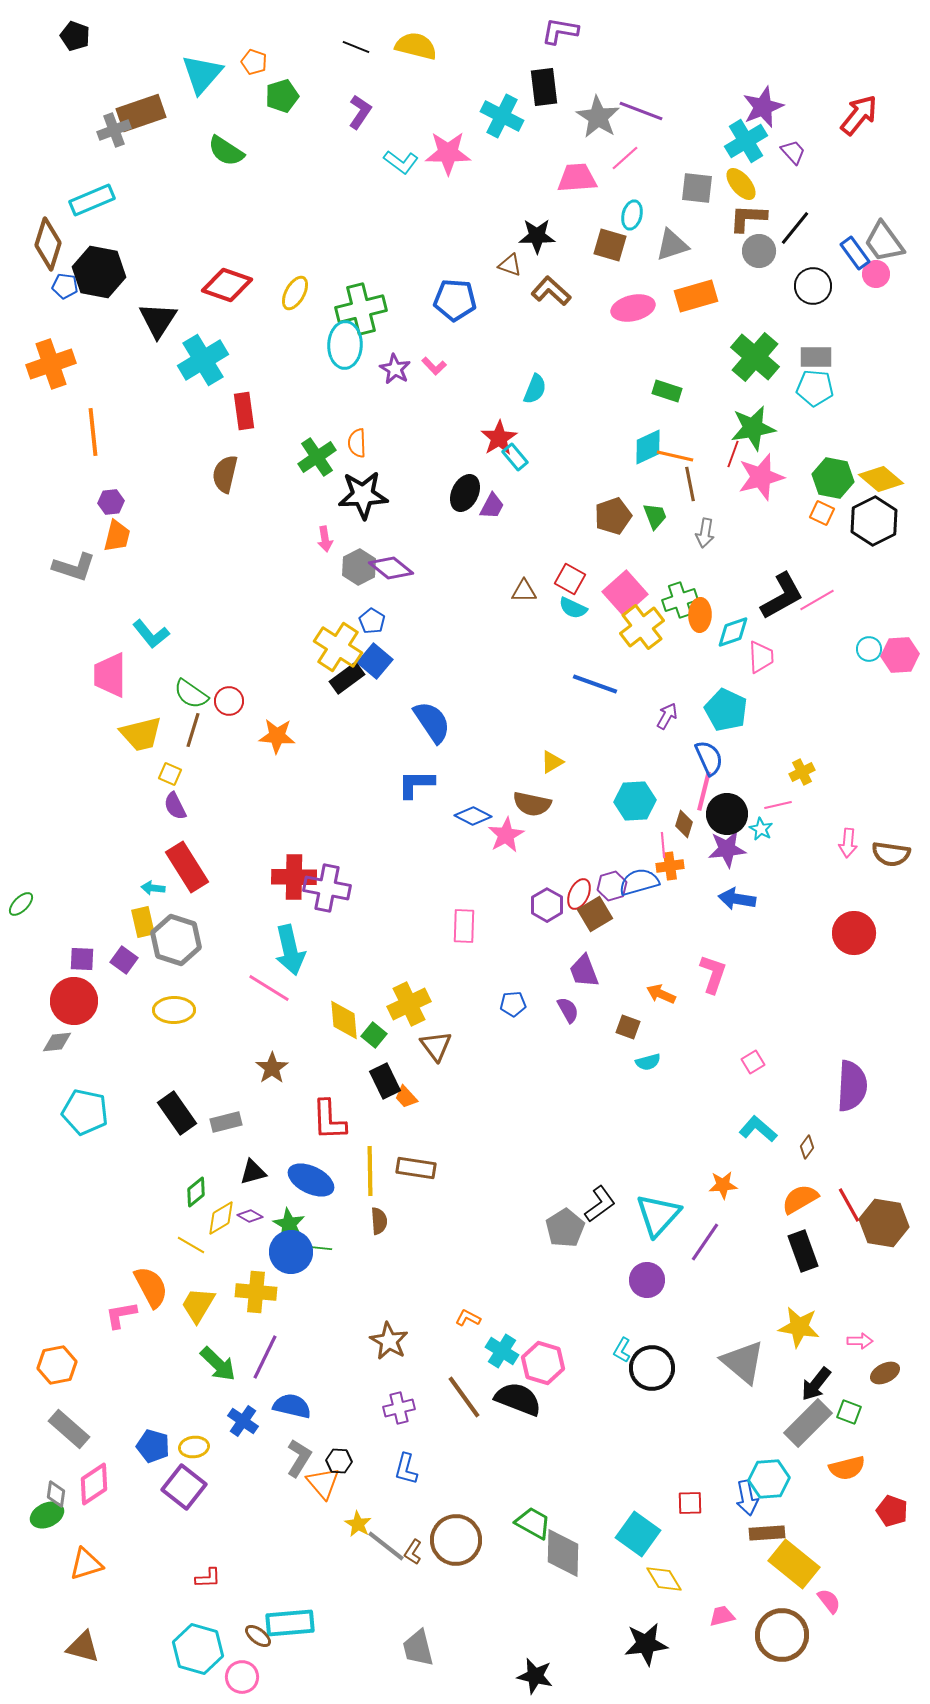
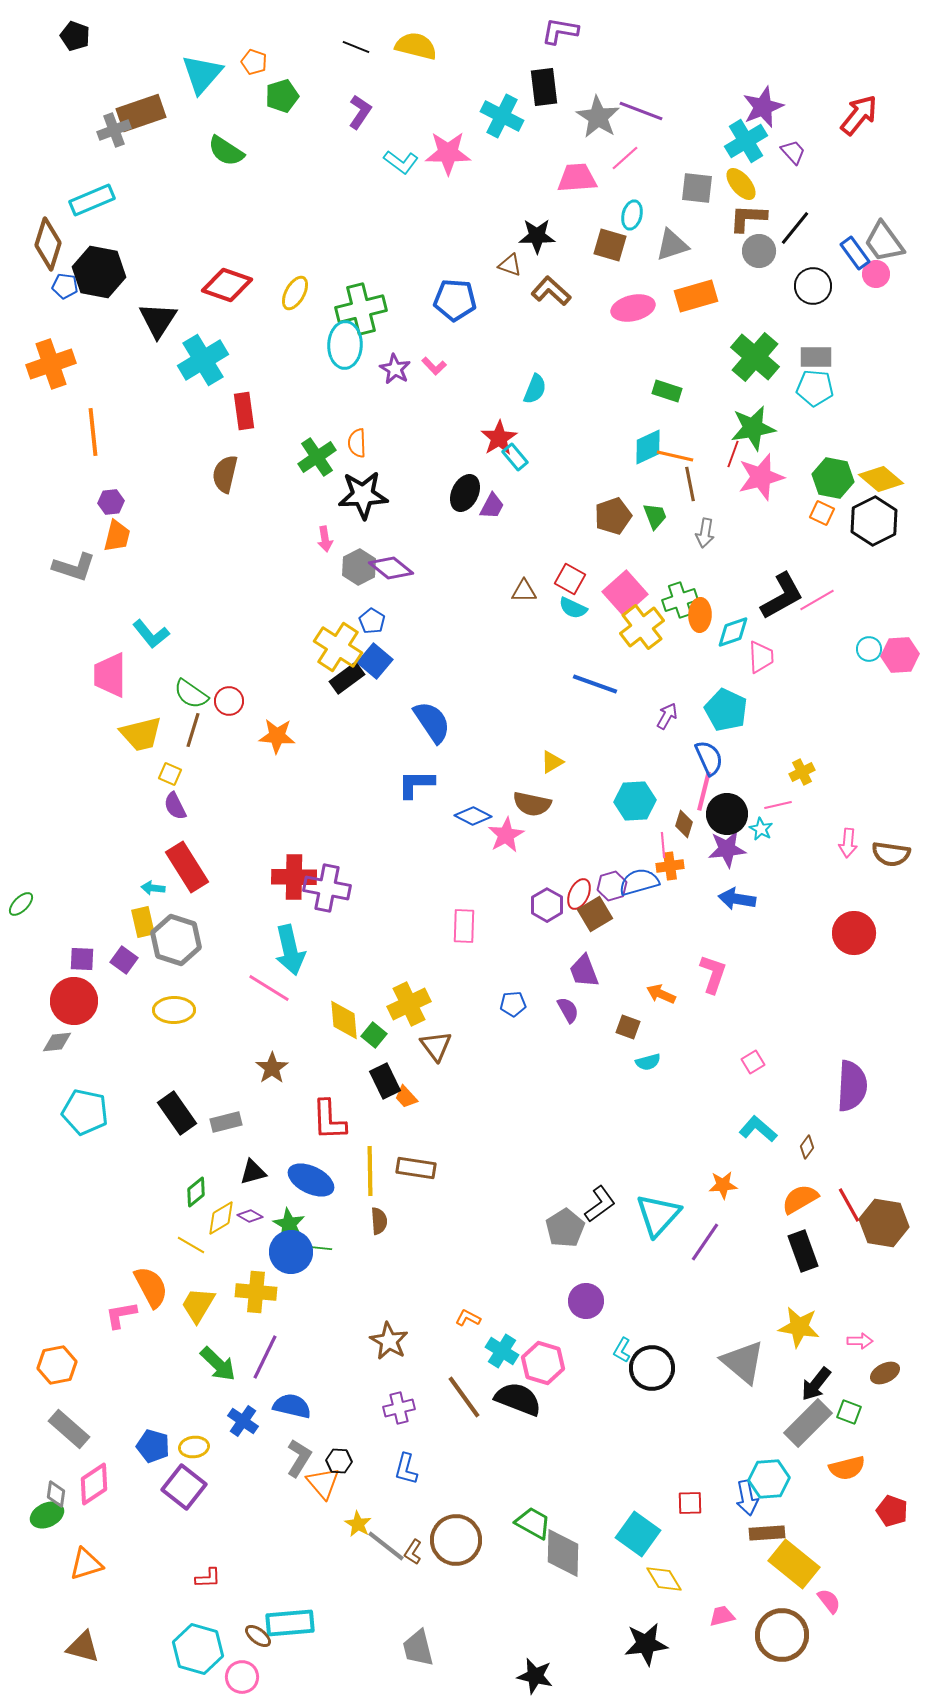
purple circle at (647, 1280): moved 61 px left, 21 px down
